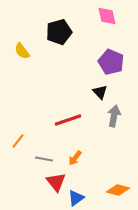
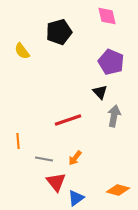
orange line: rotated 42 degrees counterclockwise
